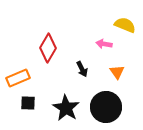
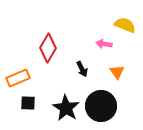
black circle: moved 5 px left, 1 px up
